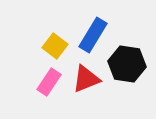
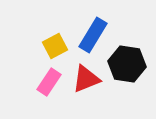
yellow square: rotated 25 degrees clockwise
